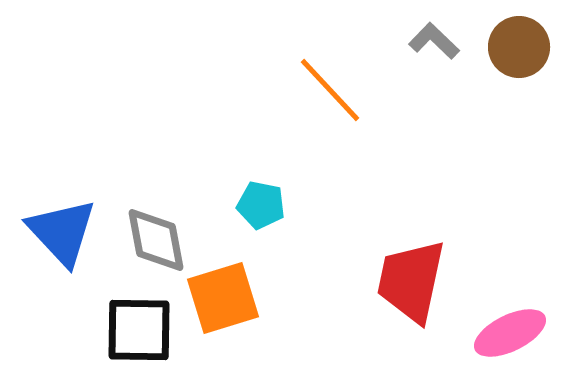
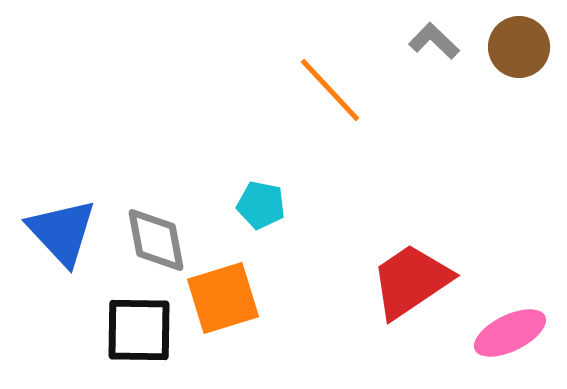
red trapezoid: rotated 44 degrees clockwise
